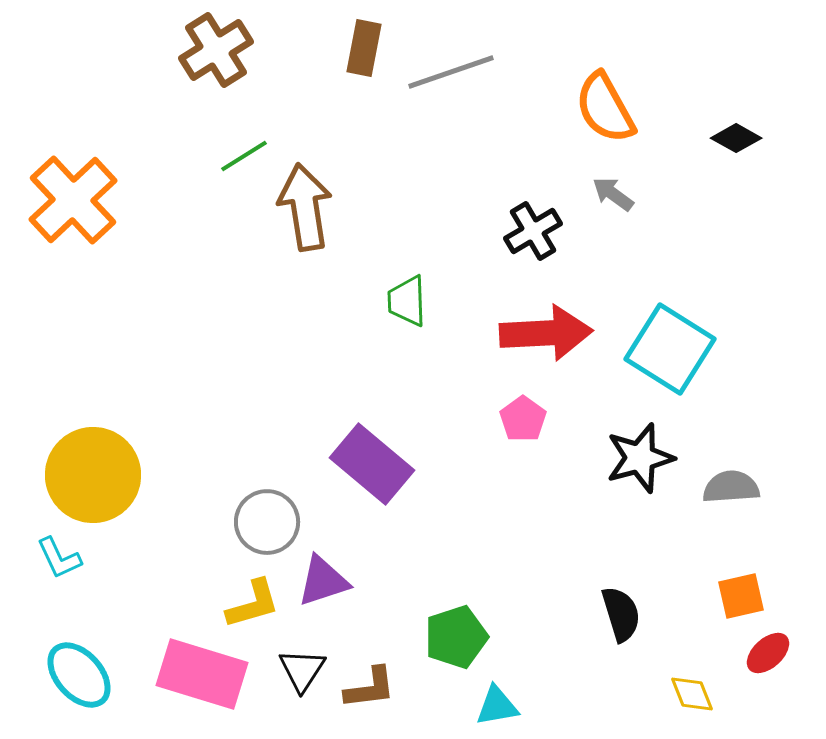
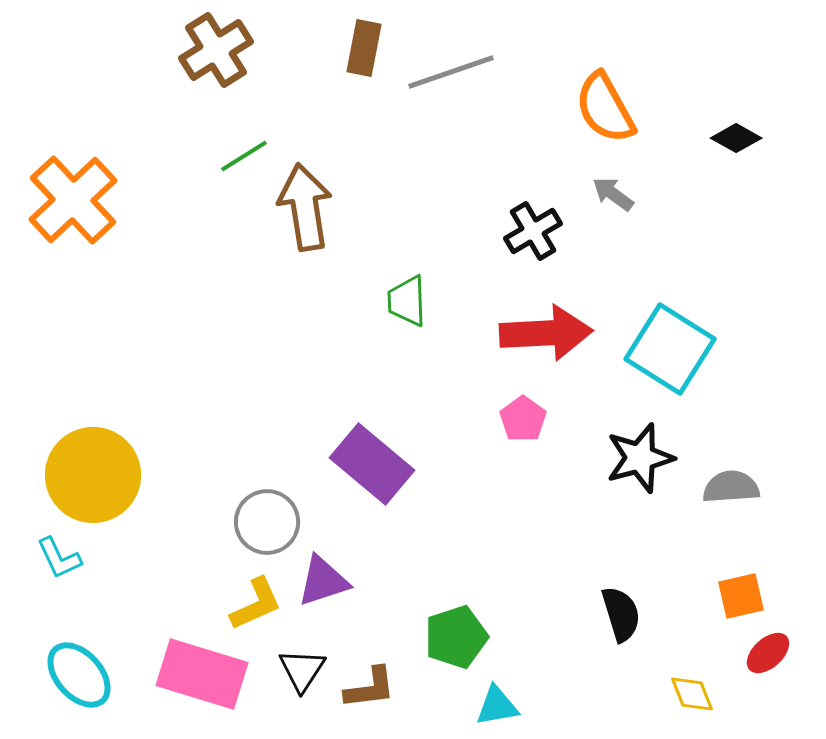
yellow L-shape: moved 3 px right; rotated 8 degrees counterclockwise
